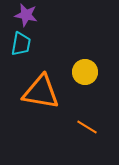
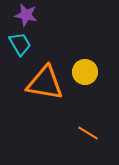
cyan trapezoid: moved 1 px left; rotated 40 degrees counterclockwise
orange triangle: moved 4 px right, 9 px up
orange line: moved 1 px right, 6 px down
